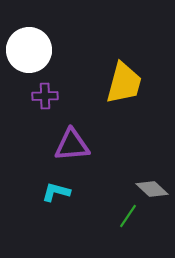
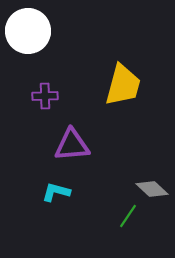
white circle: moved 1 px left, 19 px up
yellow trapezoid: moved 1 px left, 2 px down
